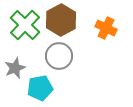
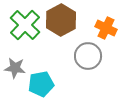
gray circle: moved 29 px right
gray star: rotated 30 degrees clockwise
cyan pentagon: moved 1 px right, 4 px up
